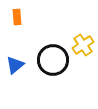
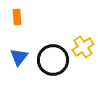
yellow cross: moved 2 px down
blue triangle: moved 4 px right, 8 px up; rotated 12 degrees counterclockwise
